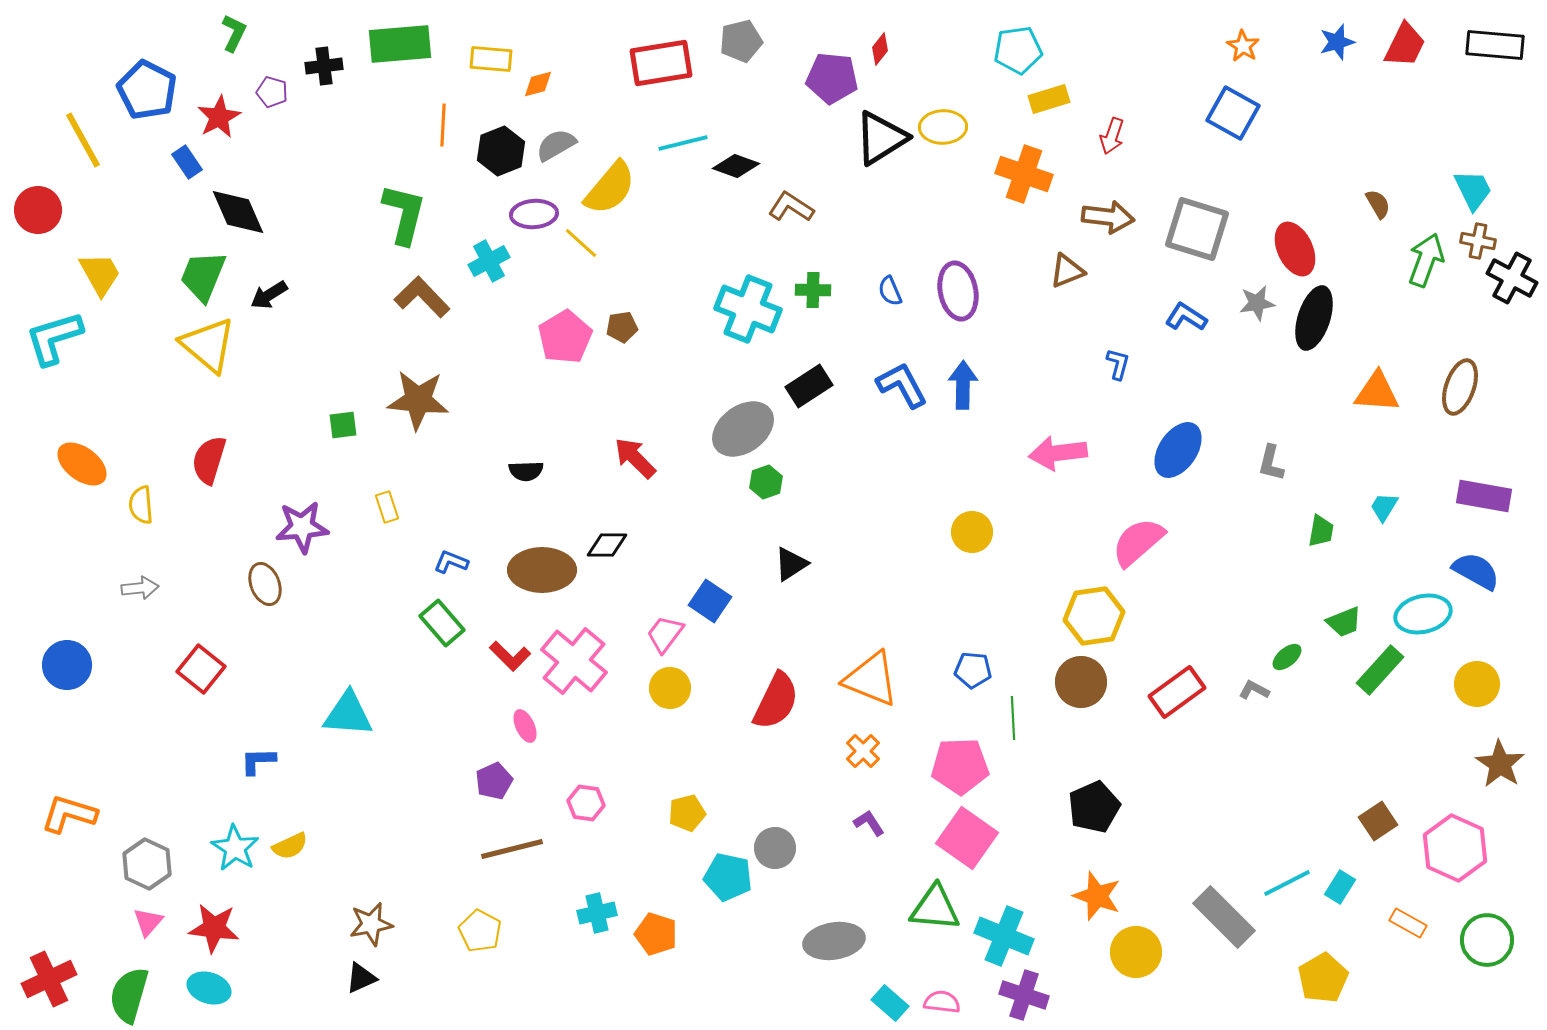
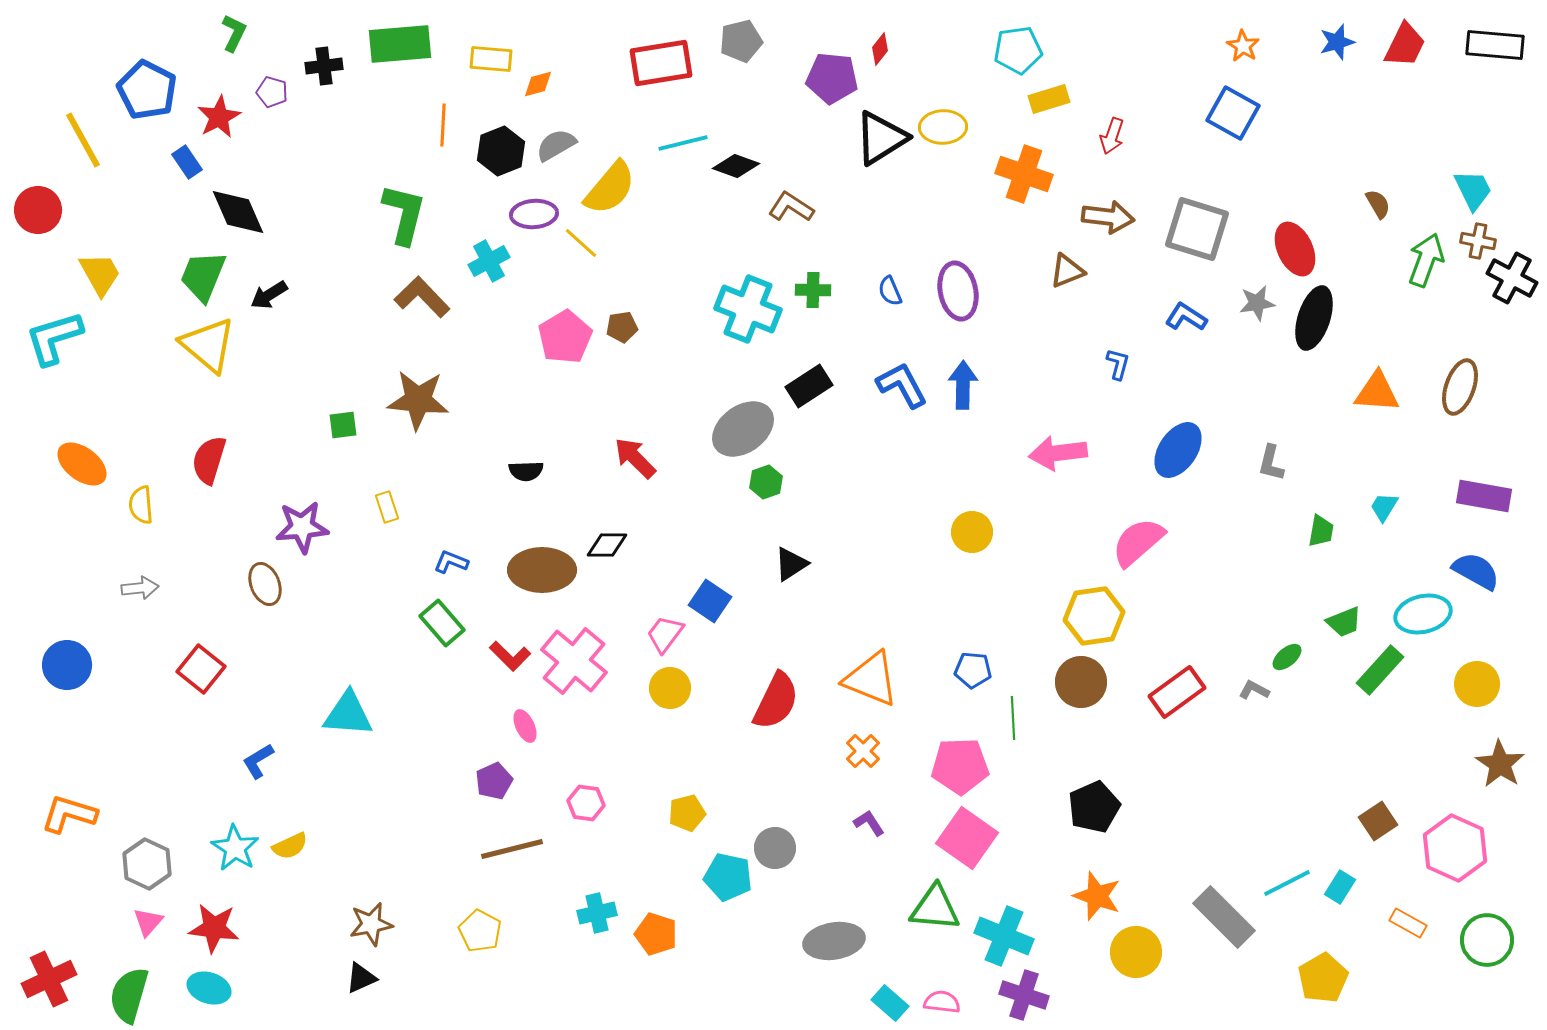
blue L-shape at (258, 761): rotated 30 degrees counterclockwise
